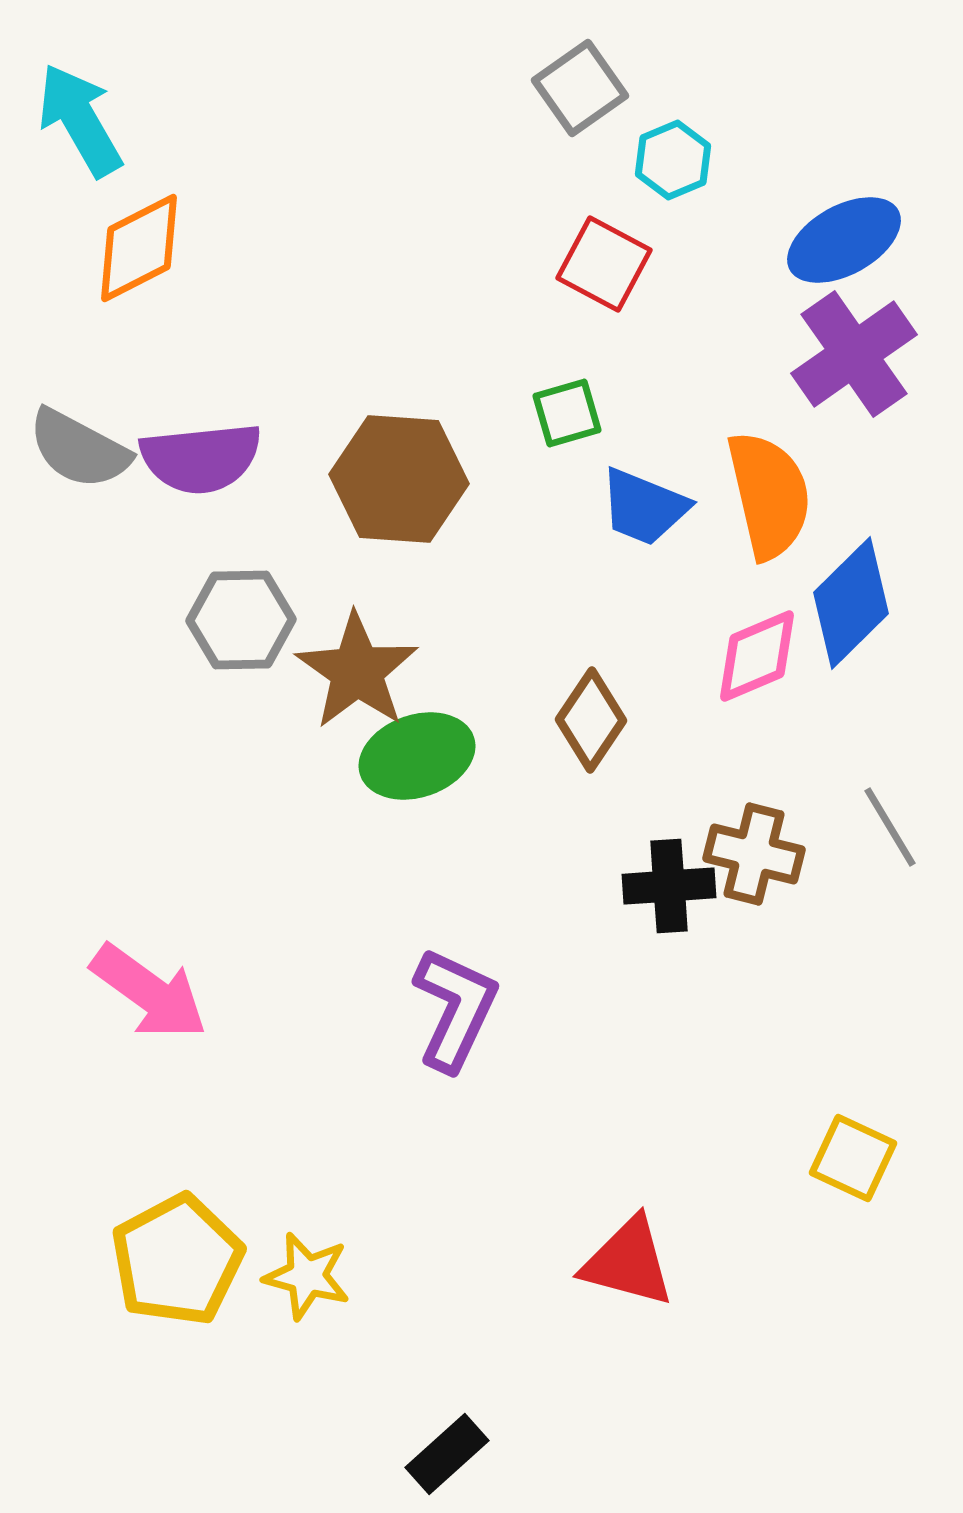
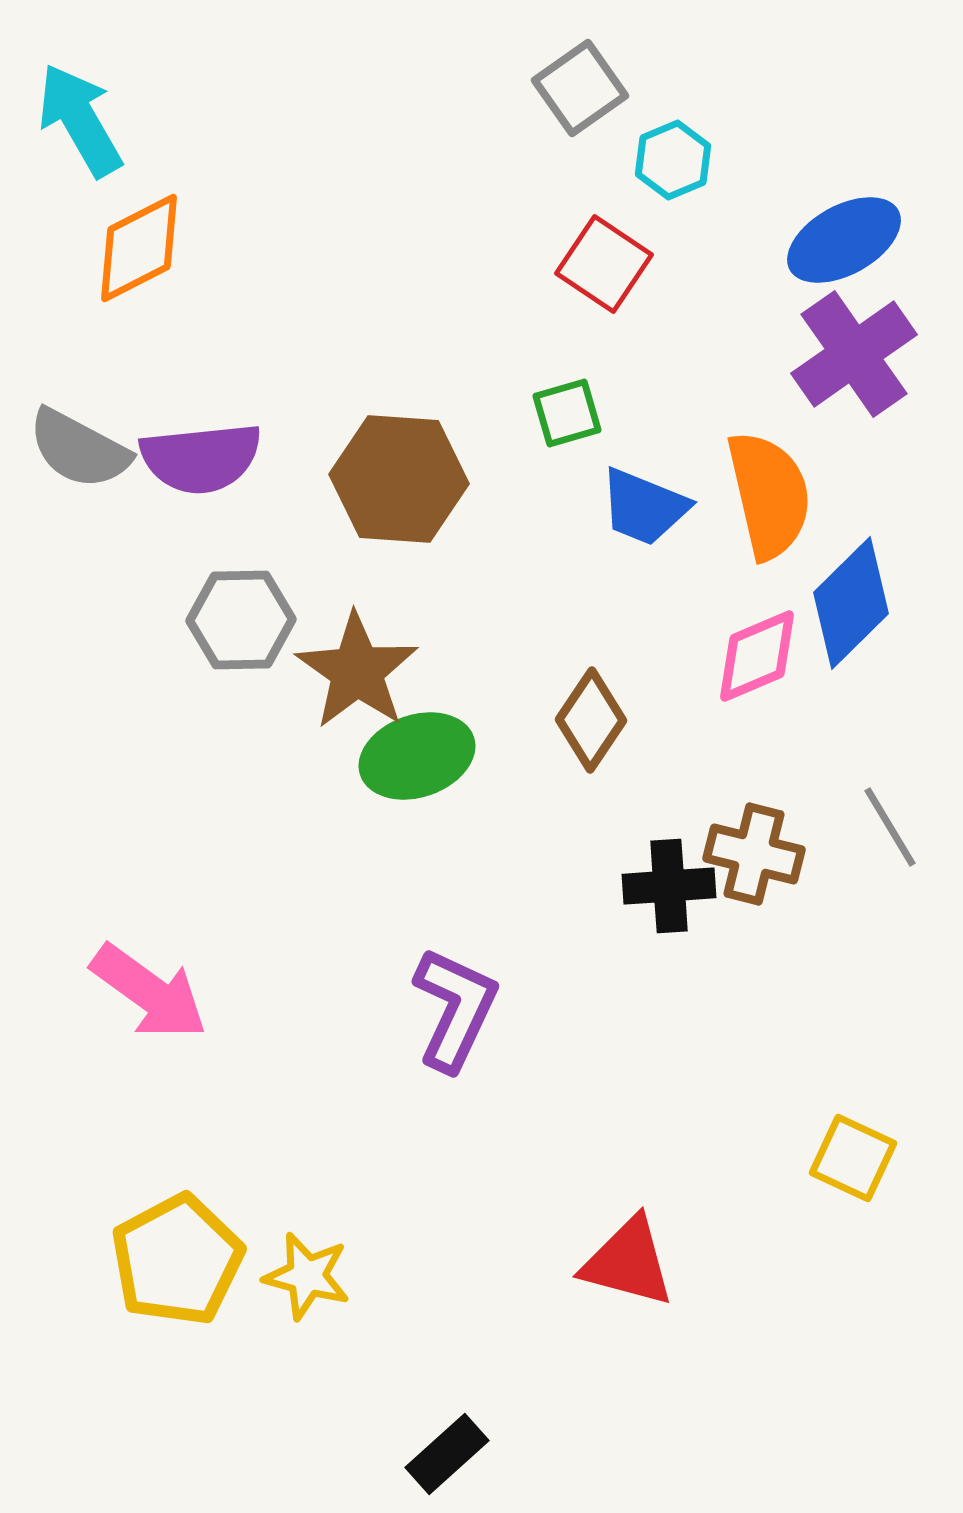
red square: rotated 6 degrees clockwise
